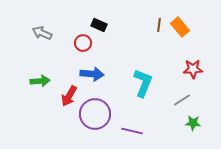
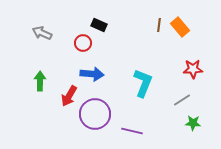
green arrow: rotated 84 degrees counterclockwise
